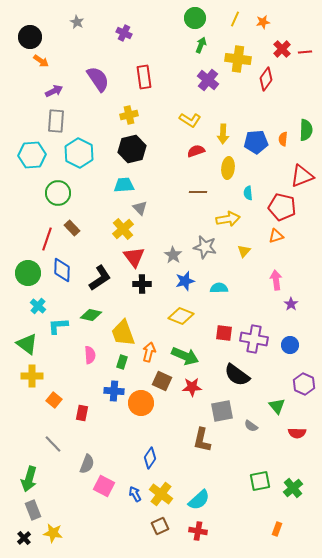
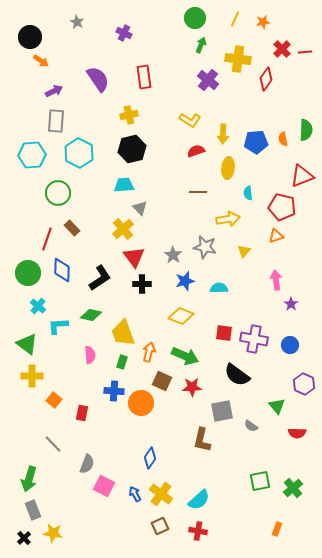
orange semicircle at (283, 139): rotated 16 degrees counterclockwise
